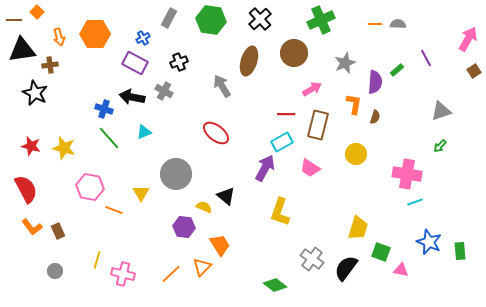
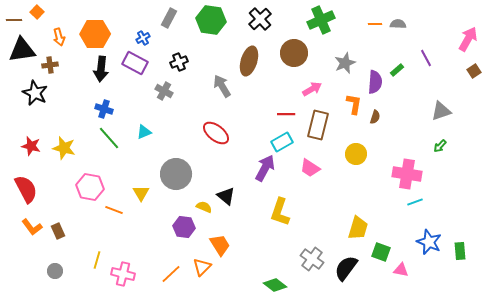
black arrow at (132, 97): moved 31 px left, 28 px up; rotated 95 degrees counterclockwise
